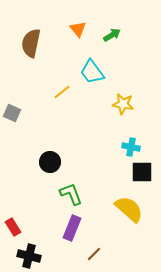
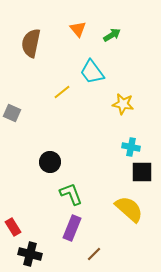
black cross: moved 1 px right, 2 px up
